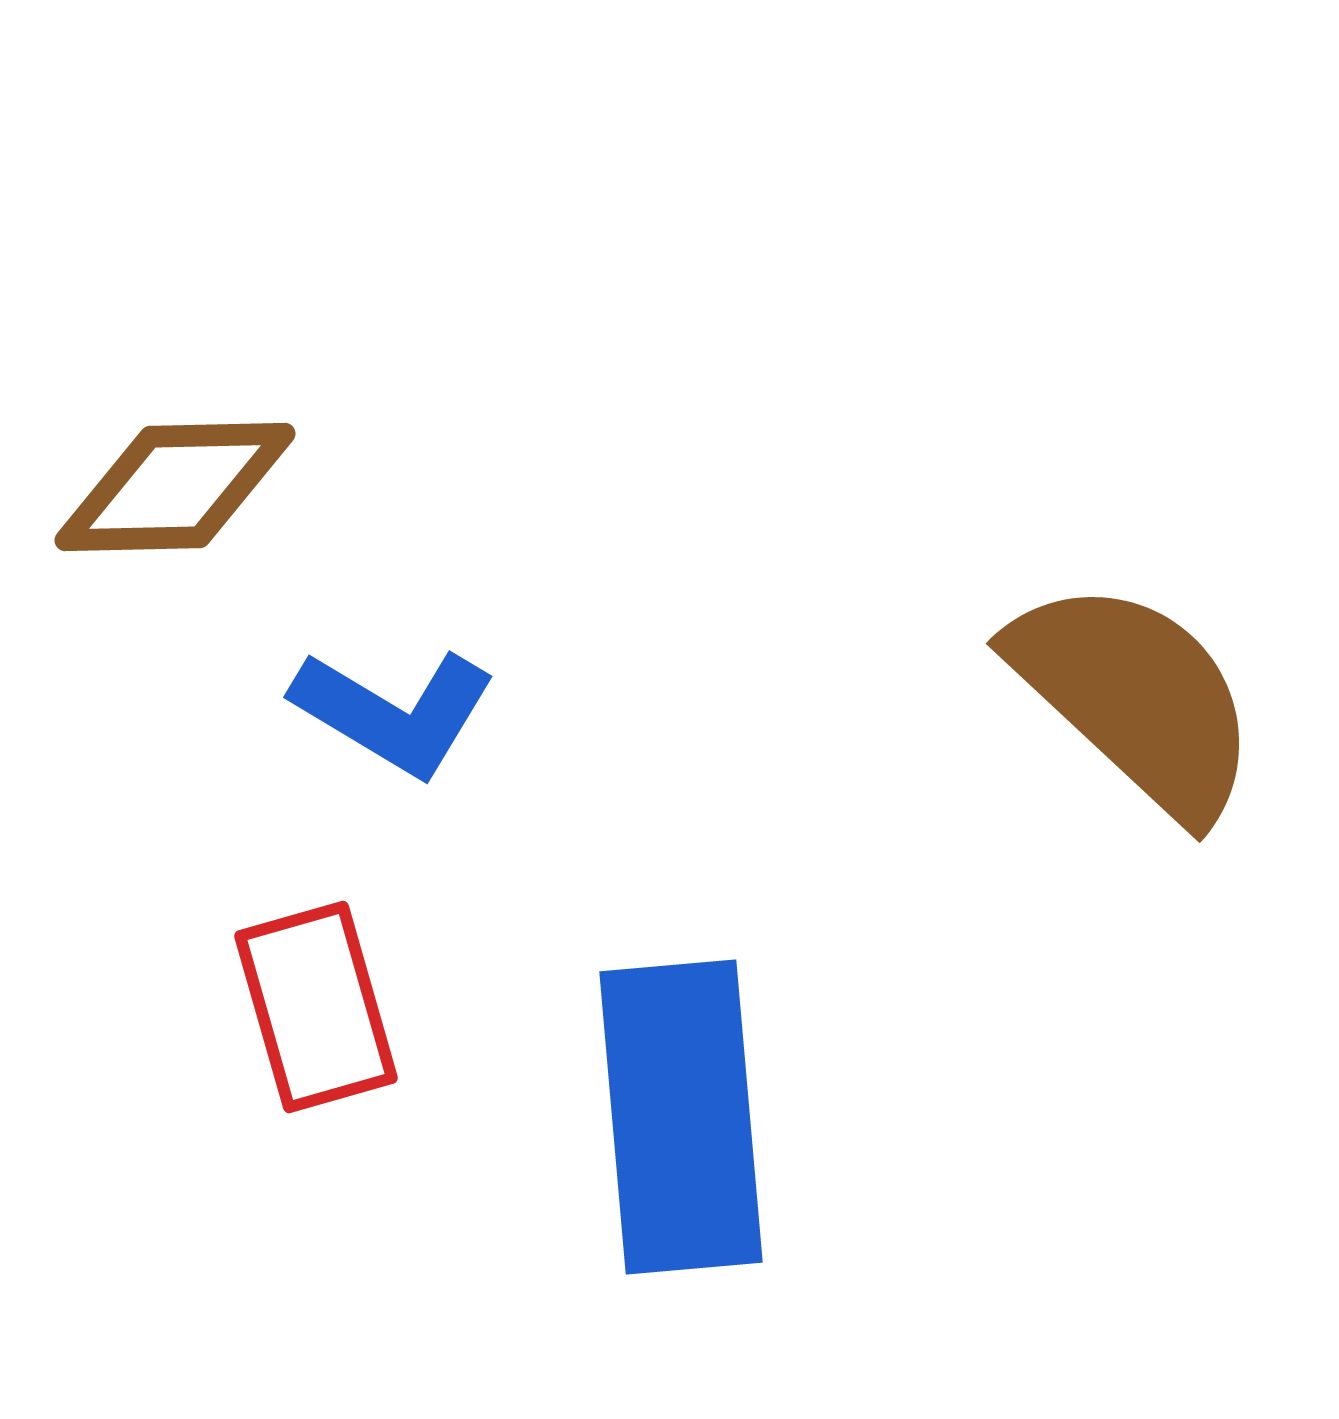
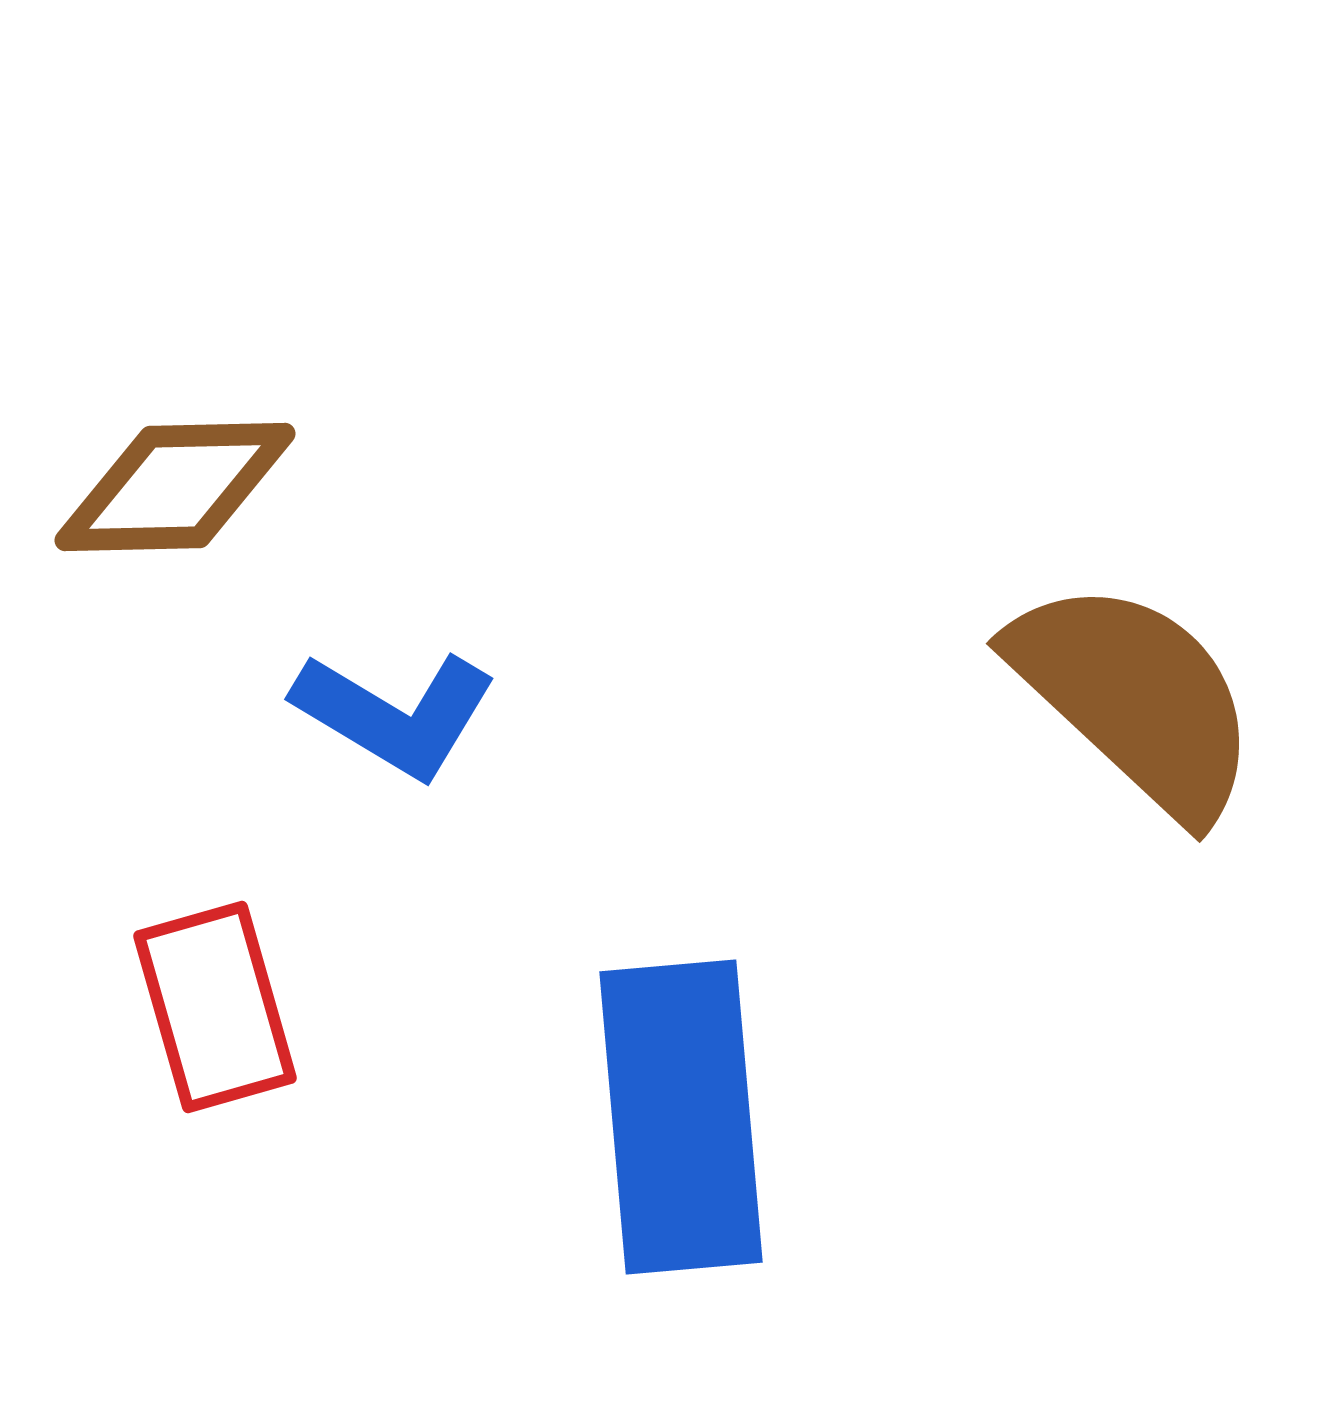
blue L-shape: moved 1 px right, 2 px down
red rectangle: moved 101 px left
